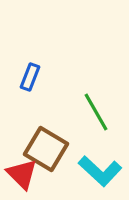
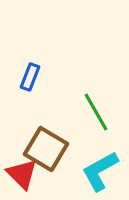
cyan L-shape: rotated 108 degrees clockwise
